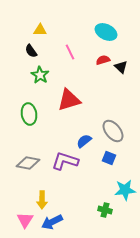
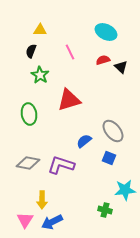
black semicircle: rotated 56 degrees clockwise
purple L-shape: moved 4 px left, 4 px down
